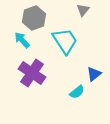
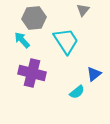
gray hexagon: rotated 15 degrees clockwise
cyan trapezoid: moved 1 px right
purple cross: rotated 20 degrees counterclockwise
